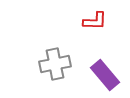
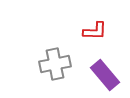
red L-shape: moved 10 px down
